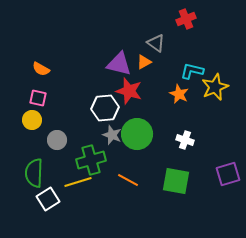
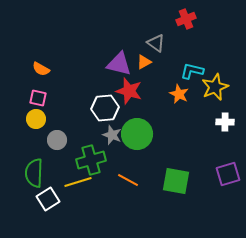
yellow circle: moved 4 px right, 1 px up
white cross: moved 40 px right, 18 px up; rotated 18 degrees counterclockwise
